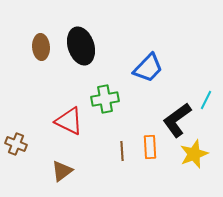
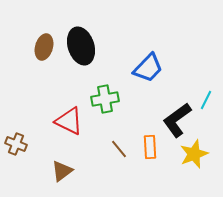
brown ellipse: moved 3 px right; rotated 20 degrees clockwise
brown line: moved 3 px left, 2 px up; rotated 36 degrees counterclockwise
